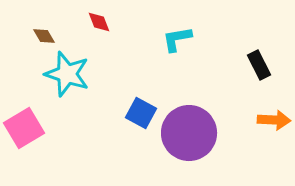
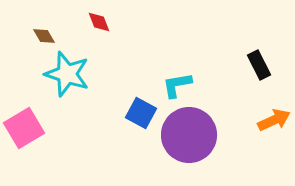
cyan L-shape: moved 46 px down
orange arrow: rotated 28 degrees counterclockwise
purple circle: moved 2 px down
